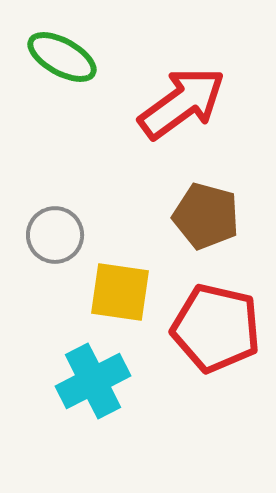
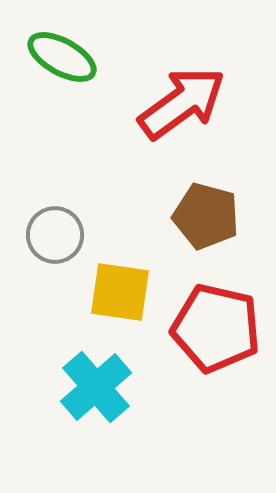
cyan cross: moved 3 px right, 6 px down; rotated 14 degrees counterclockwise
